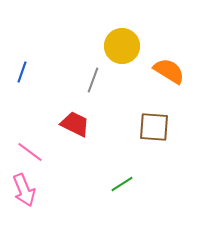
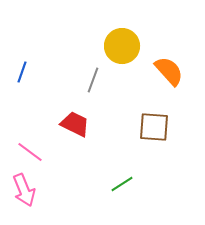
orange semicircle: rotated 16 degrees clockwise
